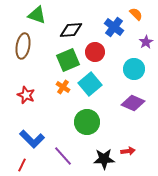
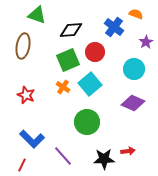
orange semicircle: rotated 24 degrees counterclockwise
